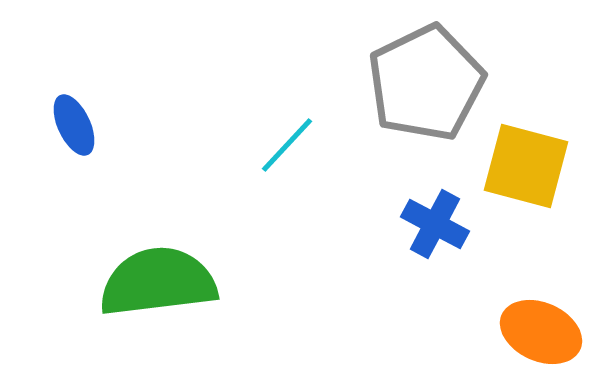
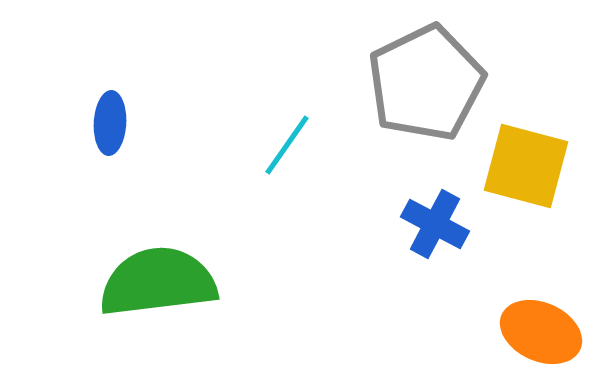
blue ellipse: moved 36 px right, 2 px up; rotated 28 degrees clockwise
cyan line: rotated 8 degrees counterclockwise
